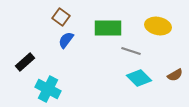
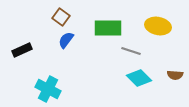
black rectangle: moved 3 px left, 12 px up; rotated 18 degrees clockwise
brown semicircle: rotated 35 degrees clockwise
